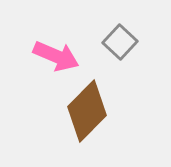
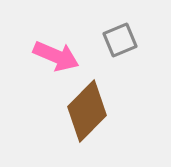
gray square: moved 2 px up; rotated 24 degrees clockwise
